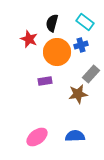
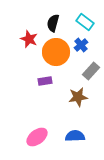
black semicircle: moved 1 px right
blue cross: rotated 24 degrees counterclockwise
orange circle: moved 1 px left
gray rectangle: moved 3 px up
brown star: moved 3 px down
